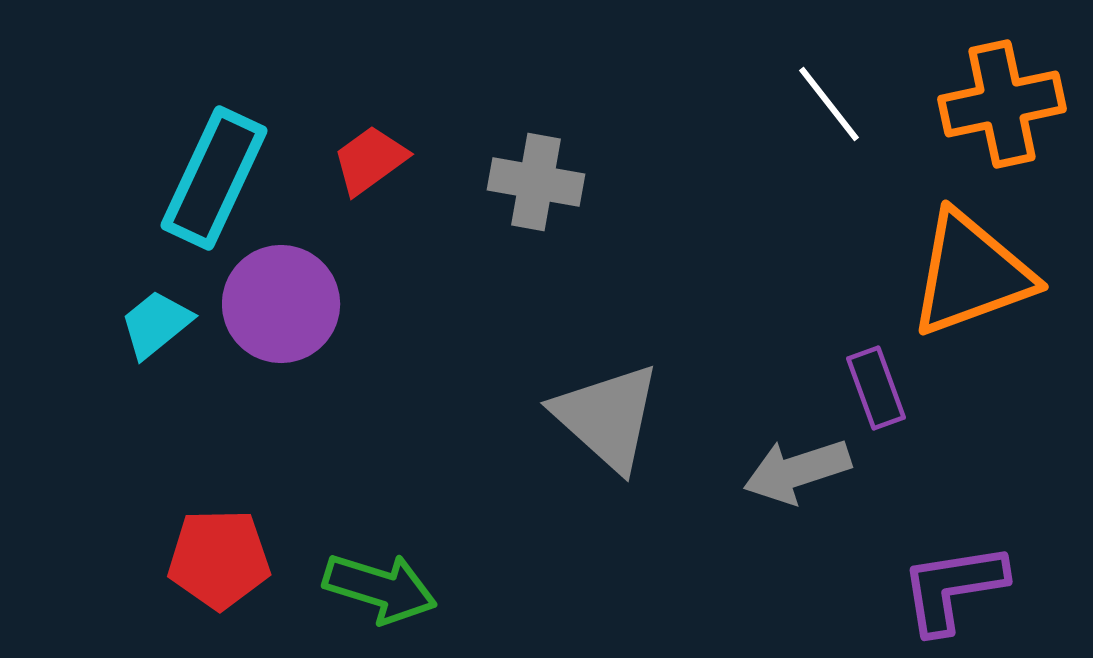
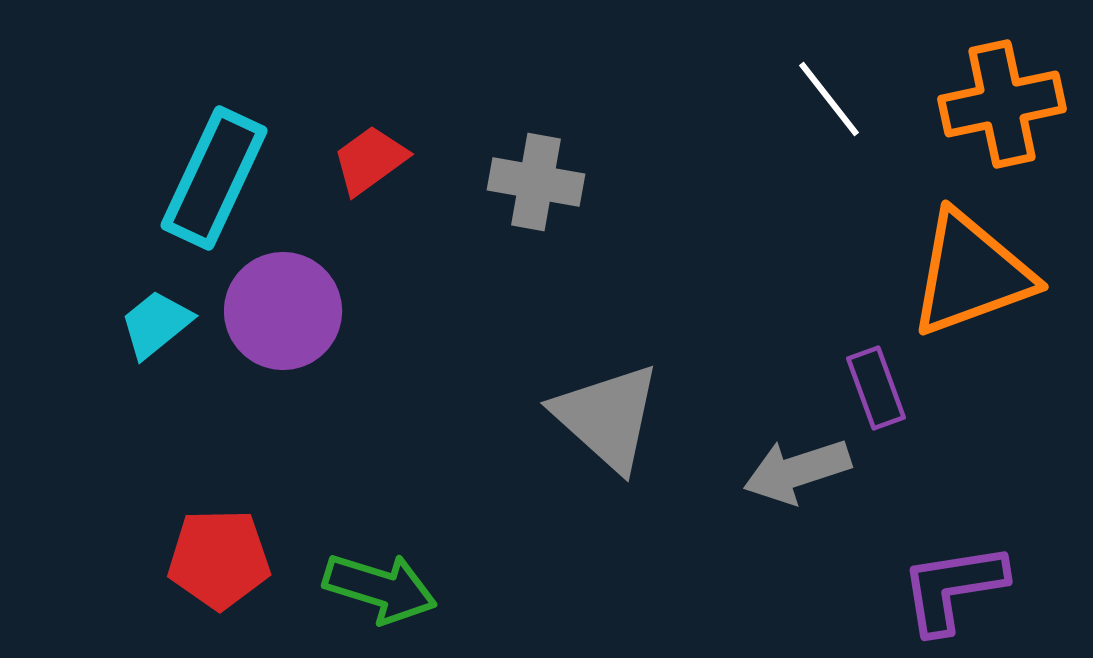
white line: moved 5 px up
purple circle: moved 2 px right, 7 px down
